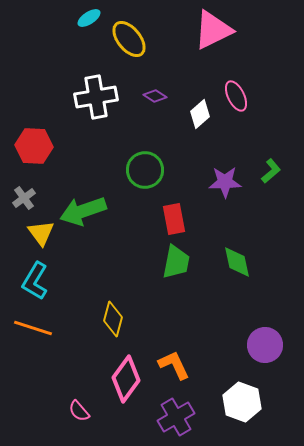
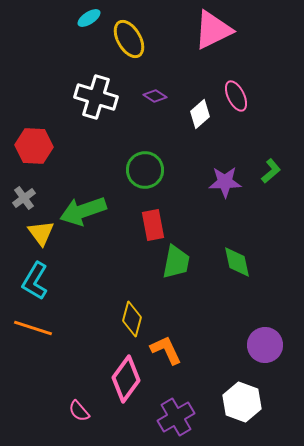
yellow ellipse: rotated 9 degrees clockwise
white cross: rotated 27 degrees clockwise
red rectangle: moved 21 px left, 6 px down
yellow diamond: moved 19 px right
orange L-shape: moved 8 px left, 15 px up
